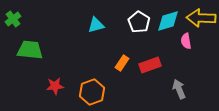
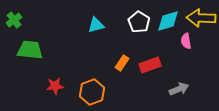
green cross: moved 1 px right, 1 px down
gray arrow: rotated 90 degrees clockwise
